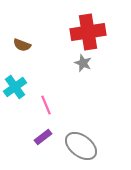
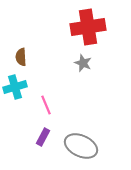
red cross: moved 5 px up
brown semicircle: moved 1 px left, 12 px down; rotated 66 degrees clockwise
cyan cross: rotated 20 degrees clockwise
purple rectangle: rotated 24 degrees counterclockwise
gray ellipse: rotated 12 degrees counterclockwise
